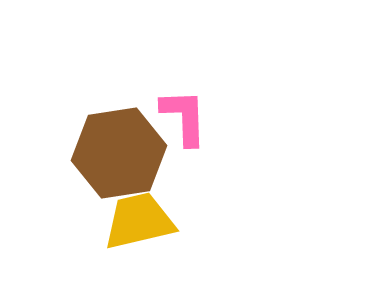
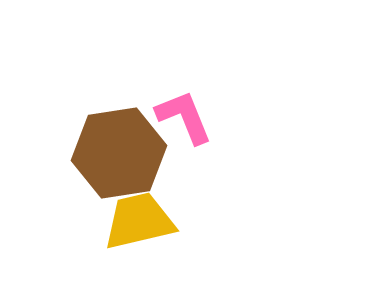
pink L-shape: rotated 20 degrees counterclockwise
